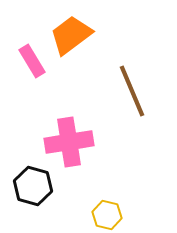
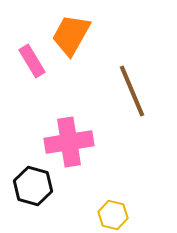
orange trapezoid: rotated 24 degrees counterclockwise
yellow hexagon: moved 6 px right
